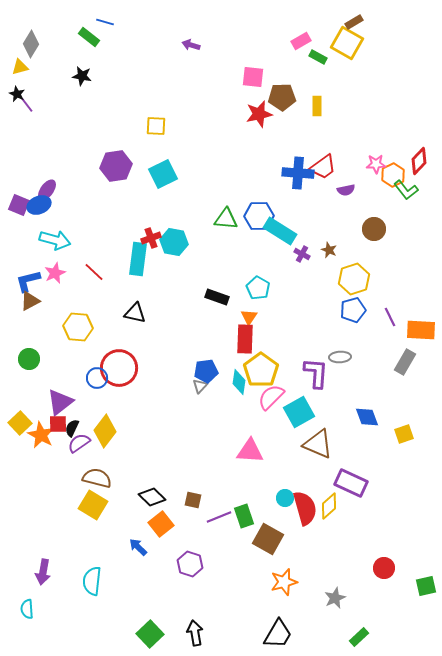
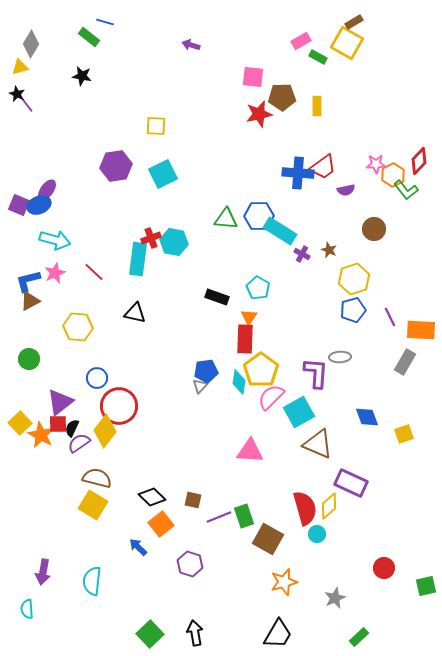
red circle at (119, 368): moved 38 px down
cyan circle at (285, 498): moved 32 px right, 36 px down
